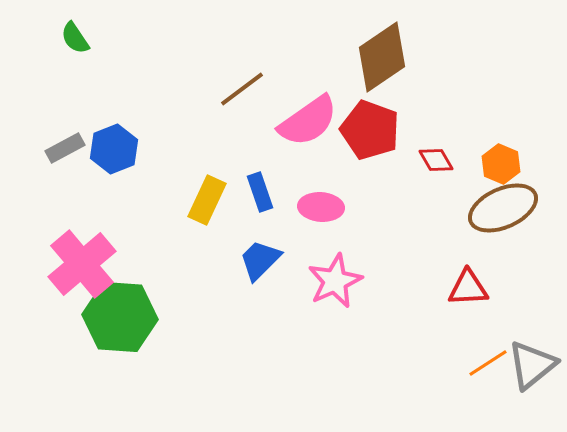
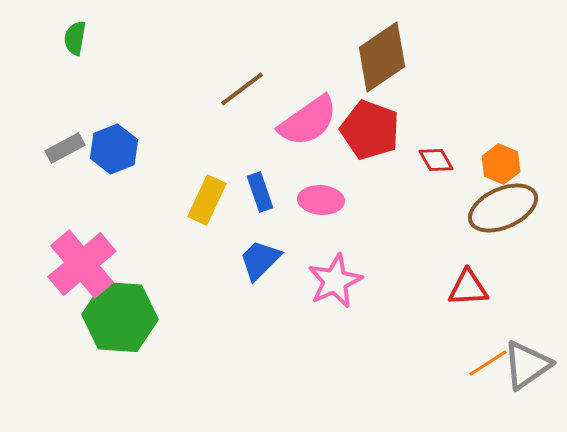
green semicircle: rotated 44 degrees clockwise
pink ellipse: moved 7 px up
gray triangle: moved 5 px left; rotated 4 degrees clockwise
